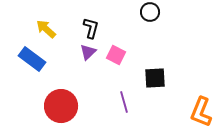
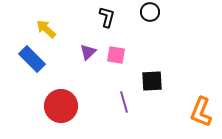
black L-shape: moved 16 px right, 11 px up
pink square: rotated 18 degrees counterclockwise
blue rectangle: rotated 8 degrees clockwise
black square: moved 3 px left, 3 px down
